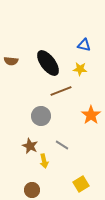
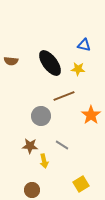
black ellipse: moved 2 px right
yellow star: moved 2 px left
brown line: moved 3 px right, 5 px down
brown star: rotated 21 degrees counterclockwise
